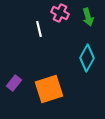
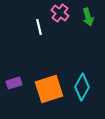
pink cross: rotated 12 degrees clockwise
white line: moved 2 px up
cyan diamond: moved 5 px left, 29 px down
purple rectangle: rotated 35 degrees clockwise
